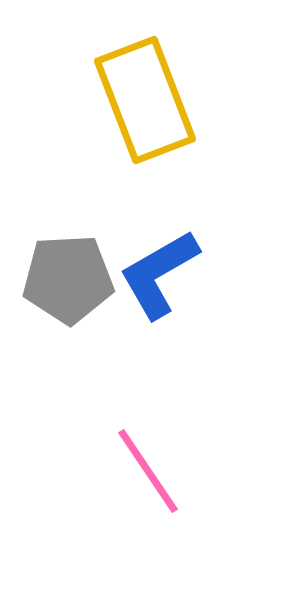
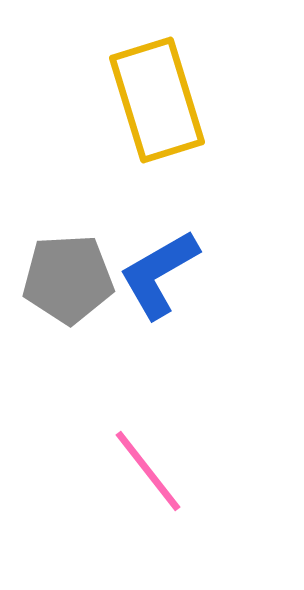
yellow rectangle: moved 12 px right; rotated 4 degrees clockwise
pink line: rotated 4 degrees counterclockwise
